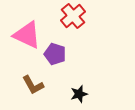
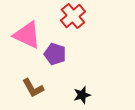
brown L-shape: moved 3 px down
black star: moved 3 px right, 1 px down
